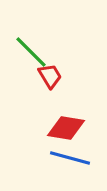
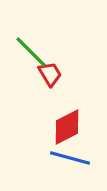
red trapezoid: moved 2 px up
red diamond: moved 1 px right, 1 px up; rotated 36 degrees counterclockwise
